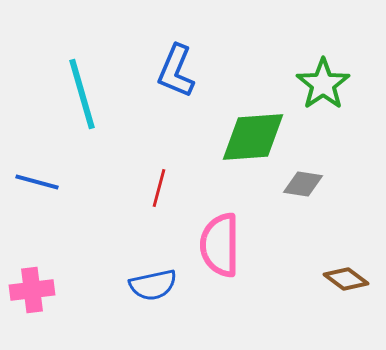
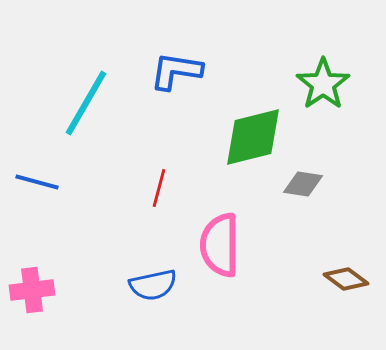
blue L-shape: rotated 76 degrees clockwise
cyan line: moved 4 px right, 9 px down; rotated 46 degrees clockwise
green diamond: rotated 10 degrees counterclockwise
